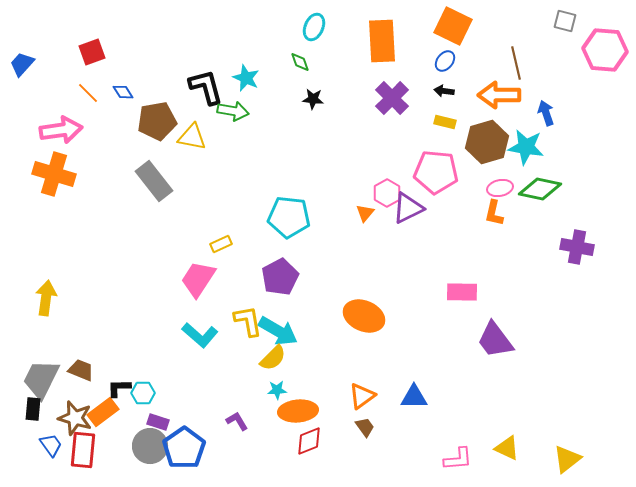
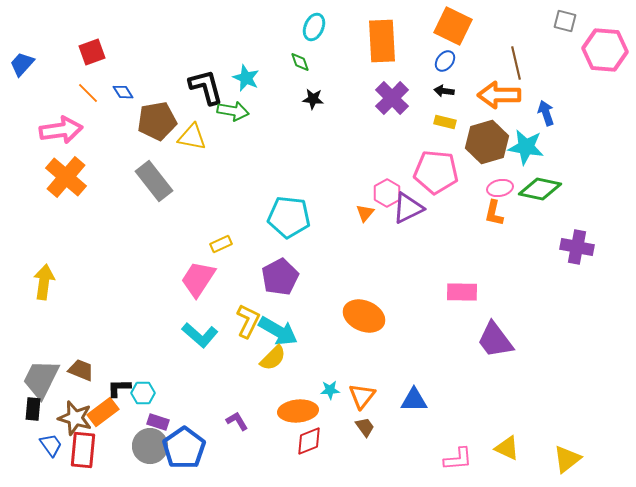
orange cross at (54, 174): moved 12 px right, 3 px down; rotated 24 degrees clockwise
yellow arrow at (46, 298): moved 2 px left, 16 px up
yellow L-shape at (248, 321): rotated 36 degrees clockwise
cyan star at (277, 390): moved 53 px right
orange triangle at (362, 396): rotated 16 degrees counterclockwise
blue triangle at (414, 397): moved 3 px down
